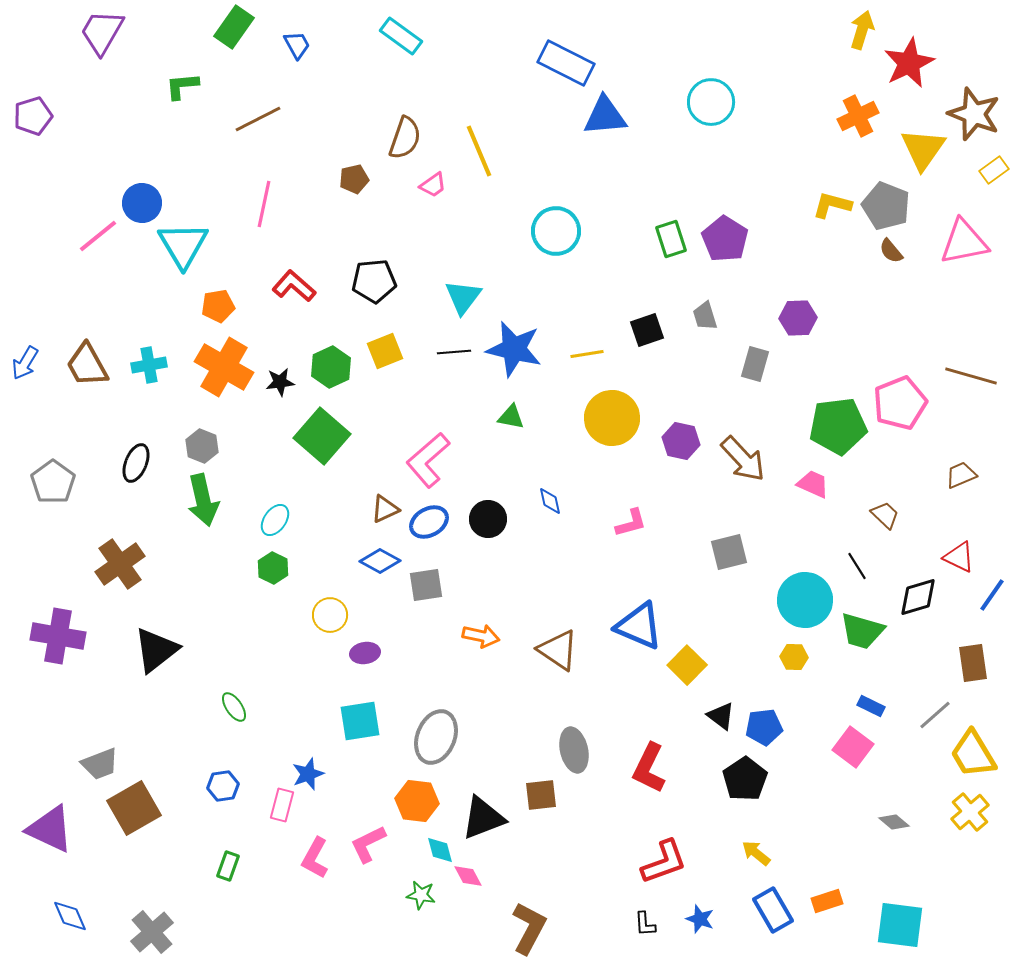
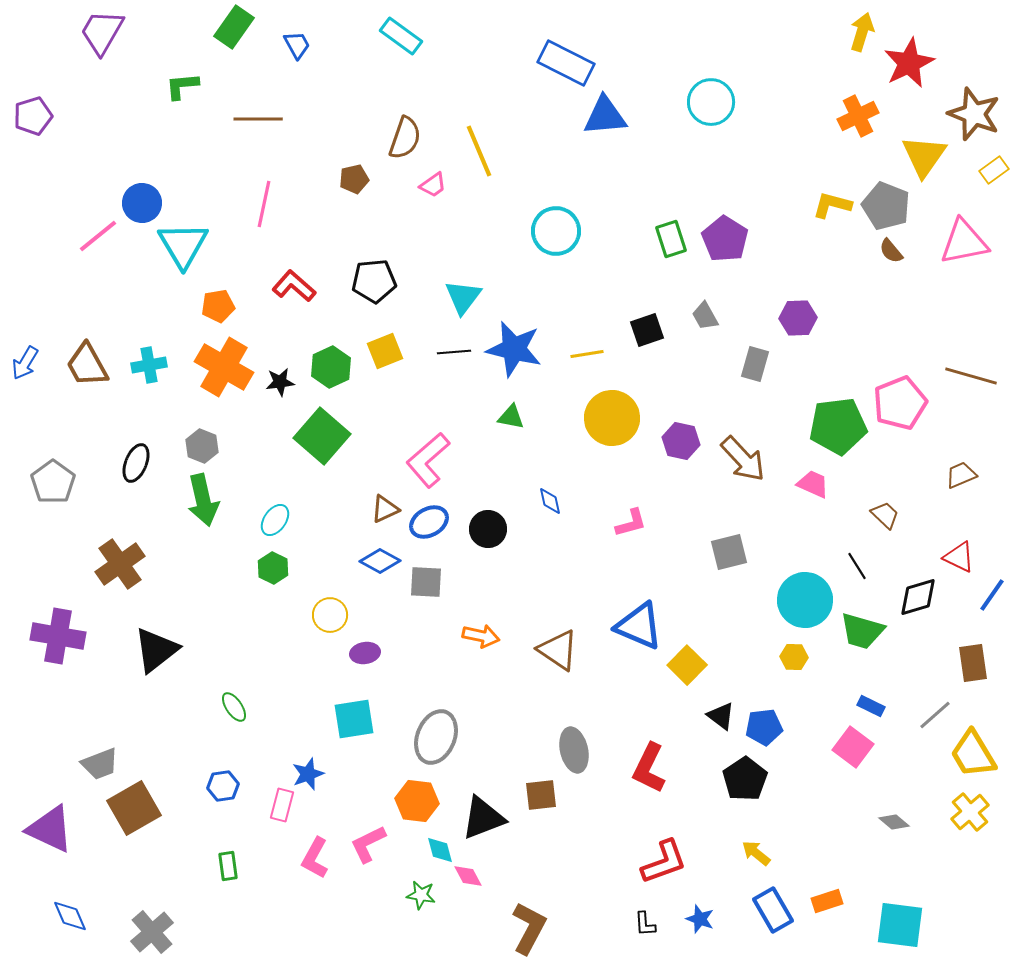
yellow arrow at (862, 30): moved 2 px down
brown line at (258, 119): rotated 27 degrees clockwise
yellow triangle at (923, 149): moved 1 px right, 7 px down
gray trapezoid at (705, 316): rotated 12 degrees counterclockwise
black circle at (488, 519): moved 10 px down
gray square at (426, 585): moved 3 px up; rotated 12 degrees clockwise
cyan square at (360, 721): moved 6 px left, 2 px up
green rectangle at (228, 866): rotated 28 degrees counterclockwise
